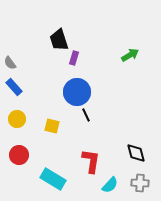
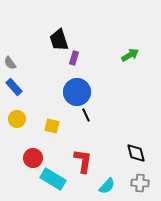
red circle: moved 14 px right, 3 px down
red L-shape: moved 8 px left
cyan semicircle: moved 3 px left, 1 px down
